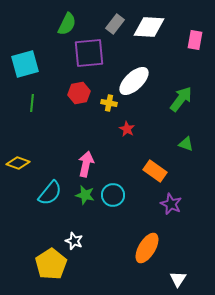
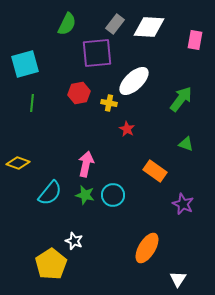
purple square: moved 8 px right
purple star: moved 12 px right
